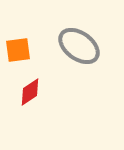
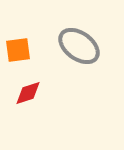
red diamond: moved 2 px left, 1 px down; rotated 16 degrees clockwise
